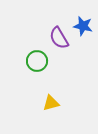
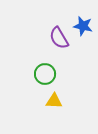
green circle: moved 8 px right, 13 px down
yellow triangle: moved 3 px right, 2 px up; rotated 18 degrees clockwise
